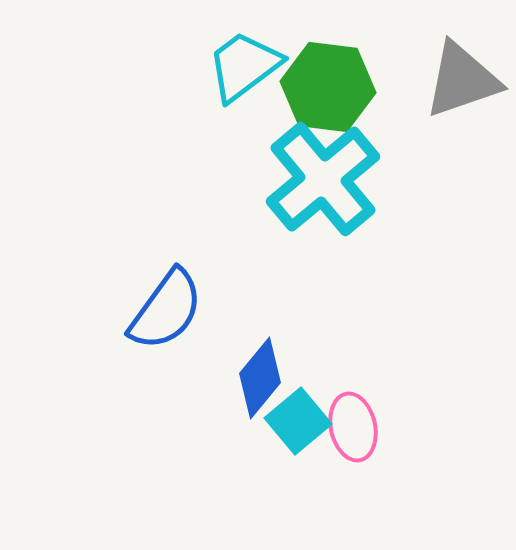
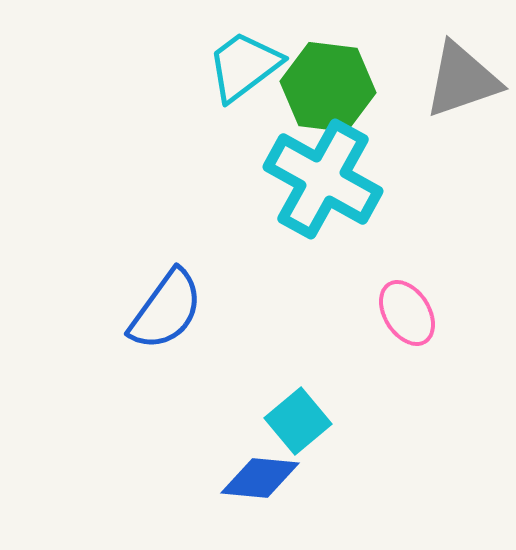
cyan cross: rotated 21 degrees counterclockwise
blue diamond: moved 100 px down; rotated 56 degrees clockwise
pink ellipse: moved 54 px right, 114 px up; rotated 20 degrees counterclockwise
